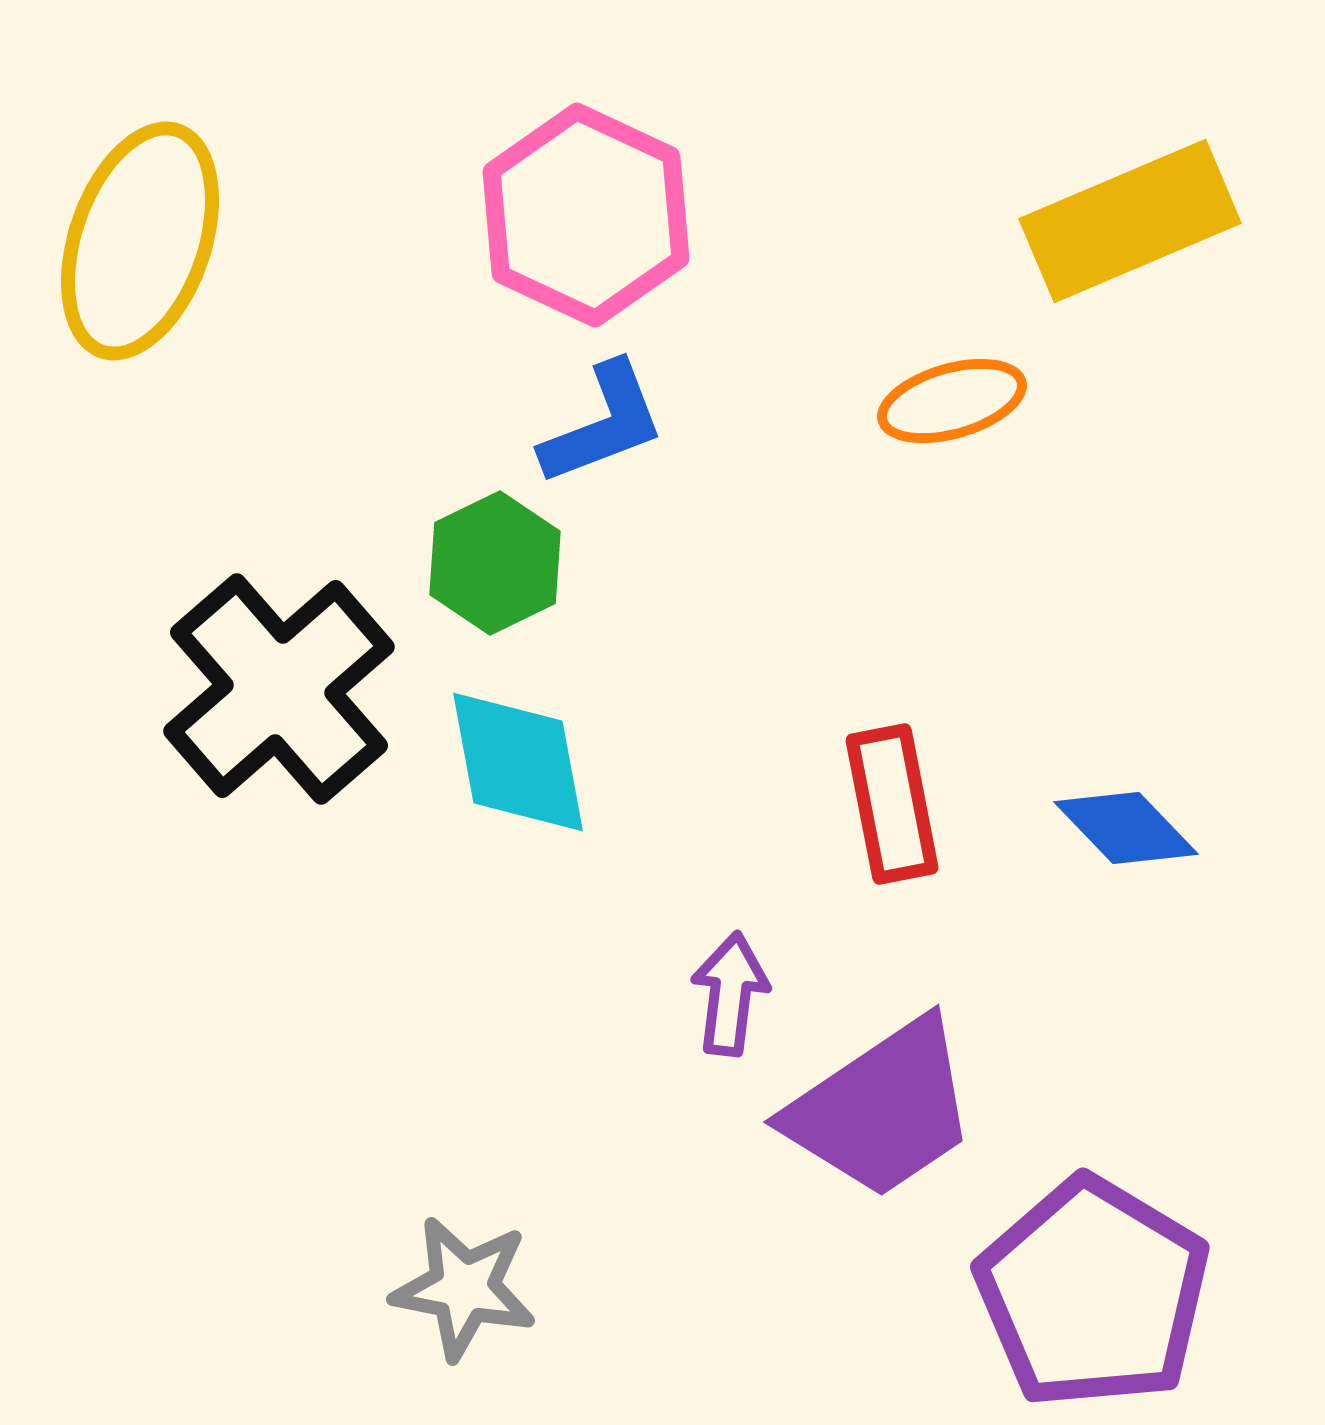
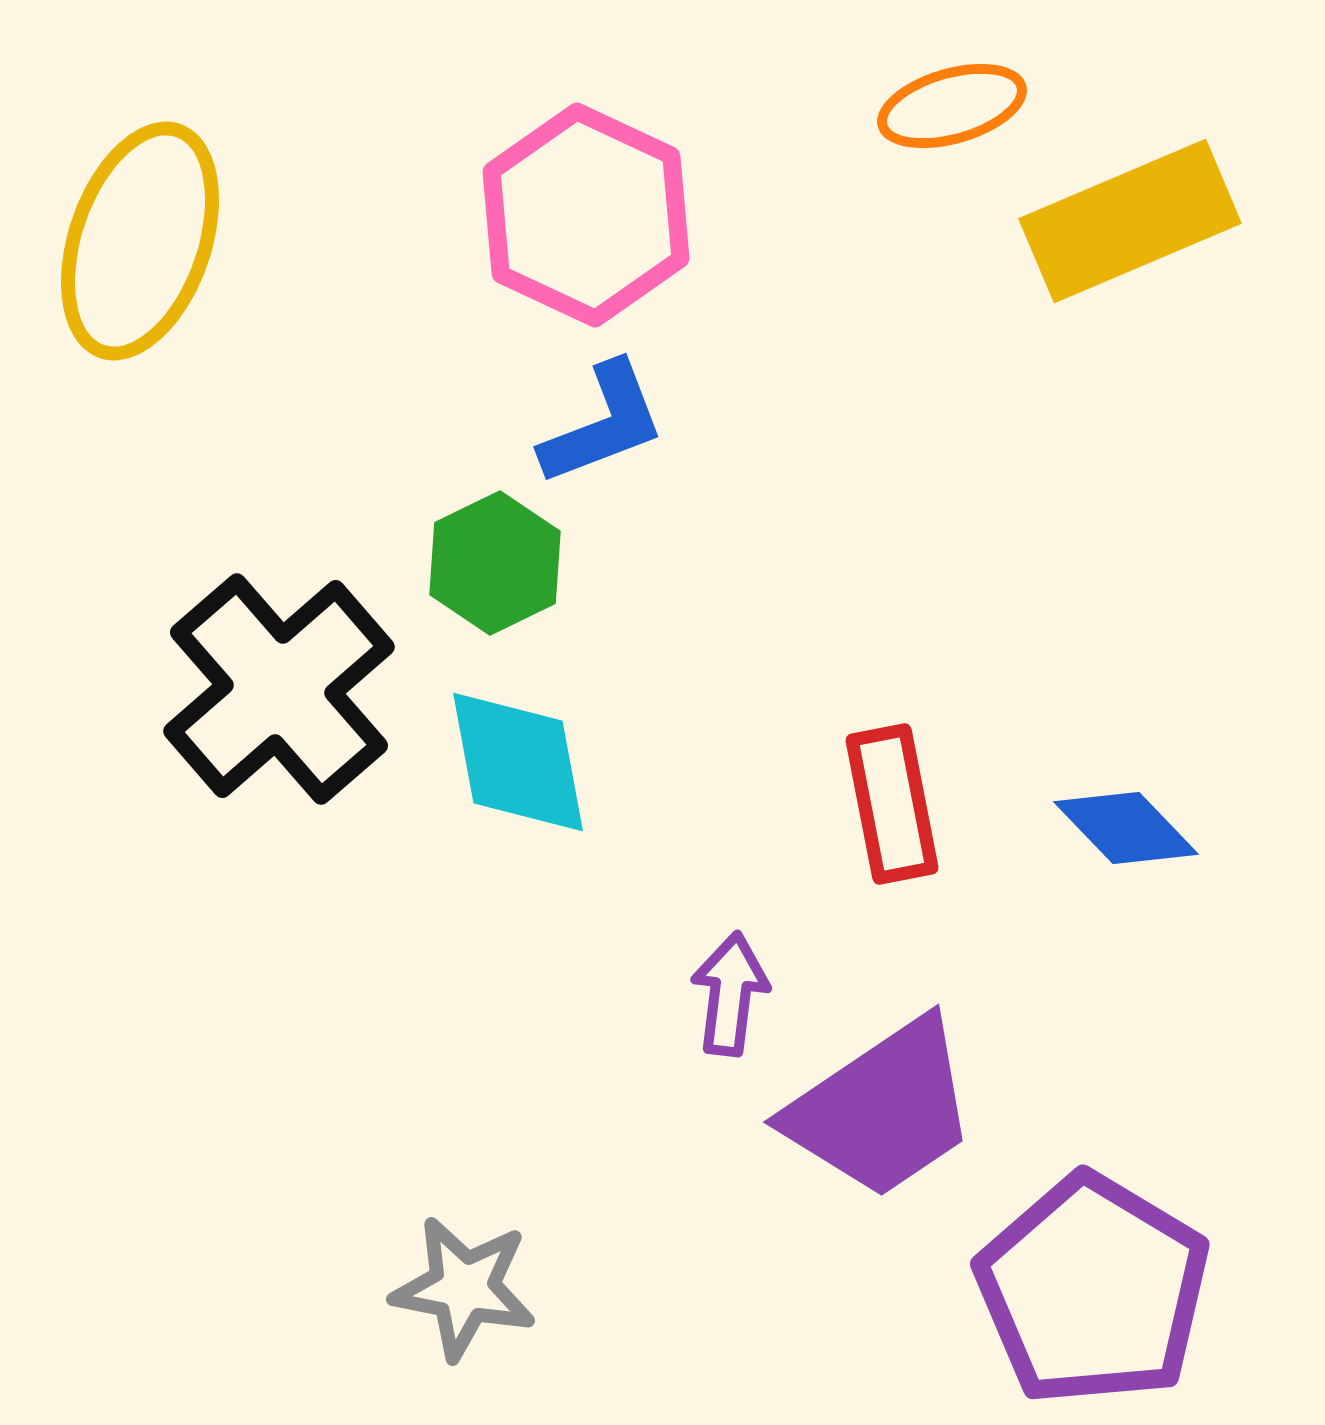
orange ellipse: moved 295 px up
purple pentagon: moved 3 px up
